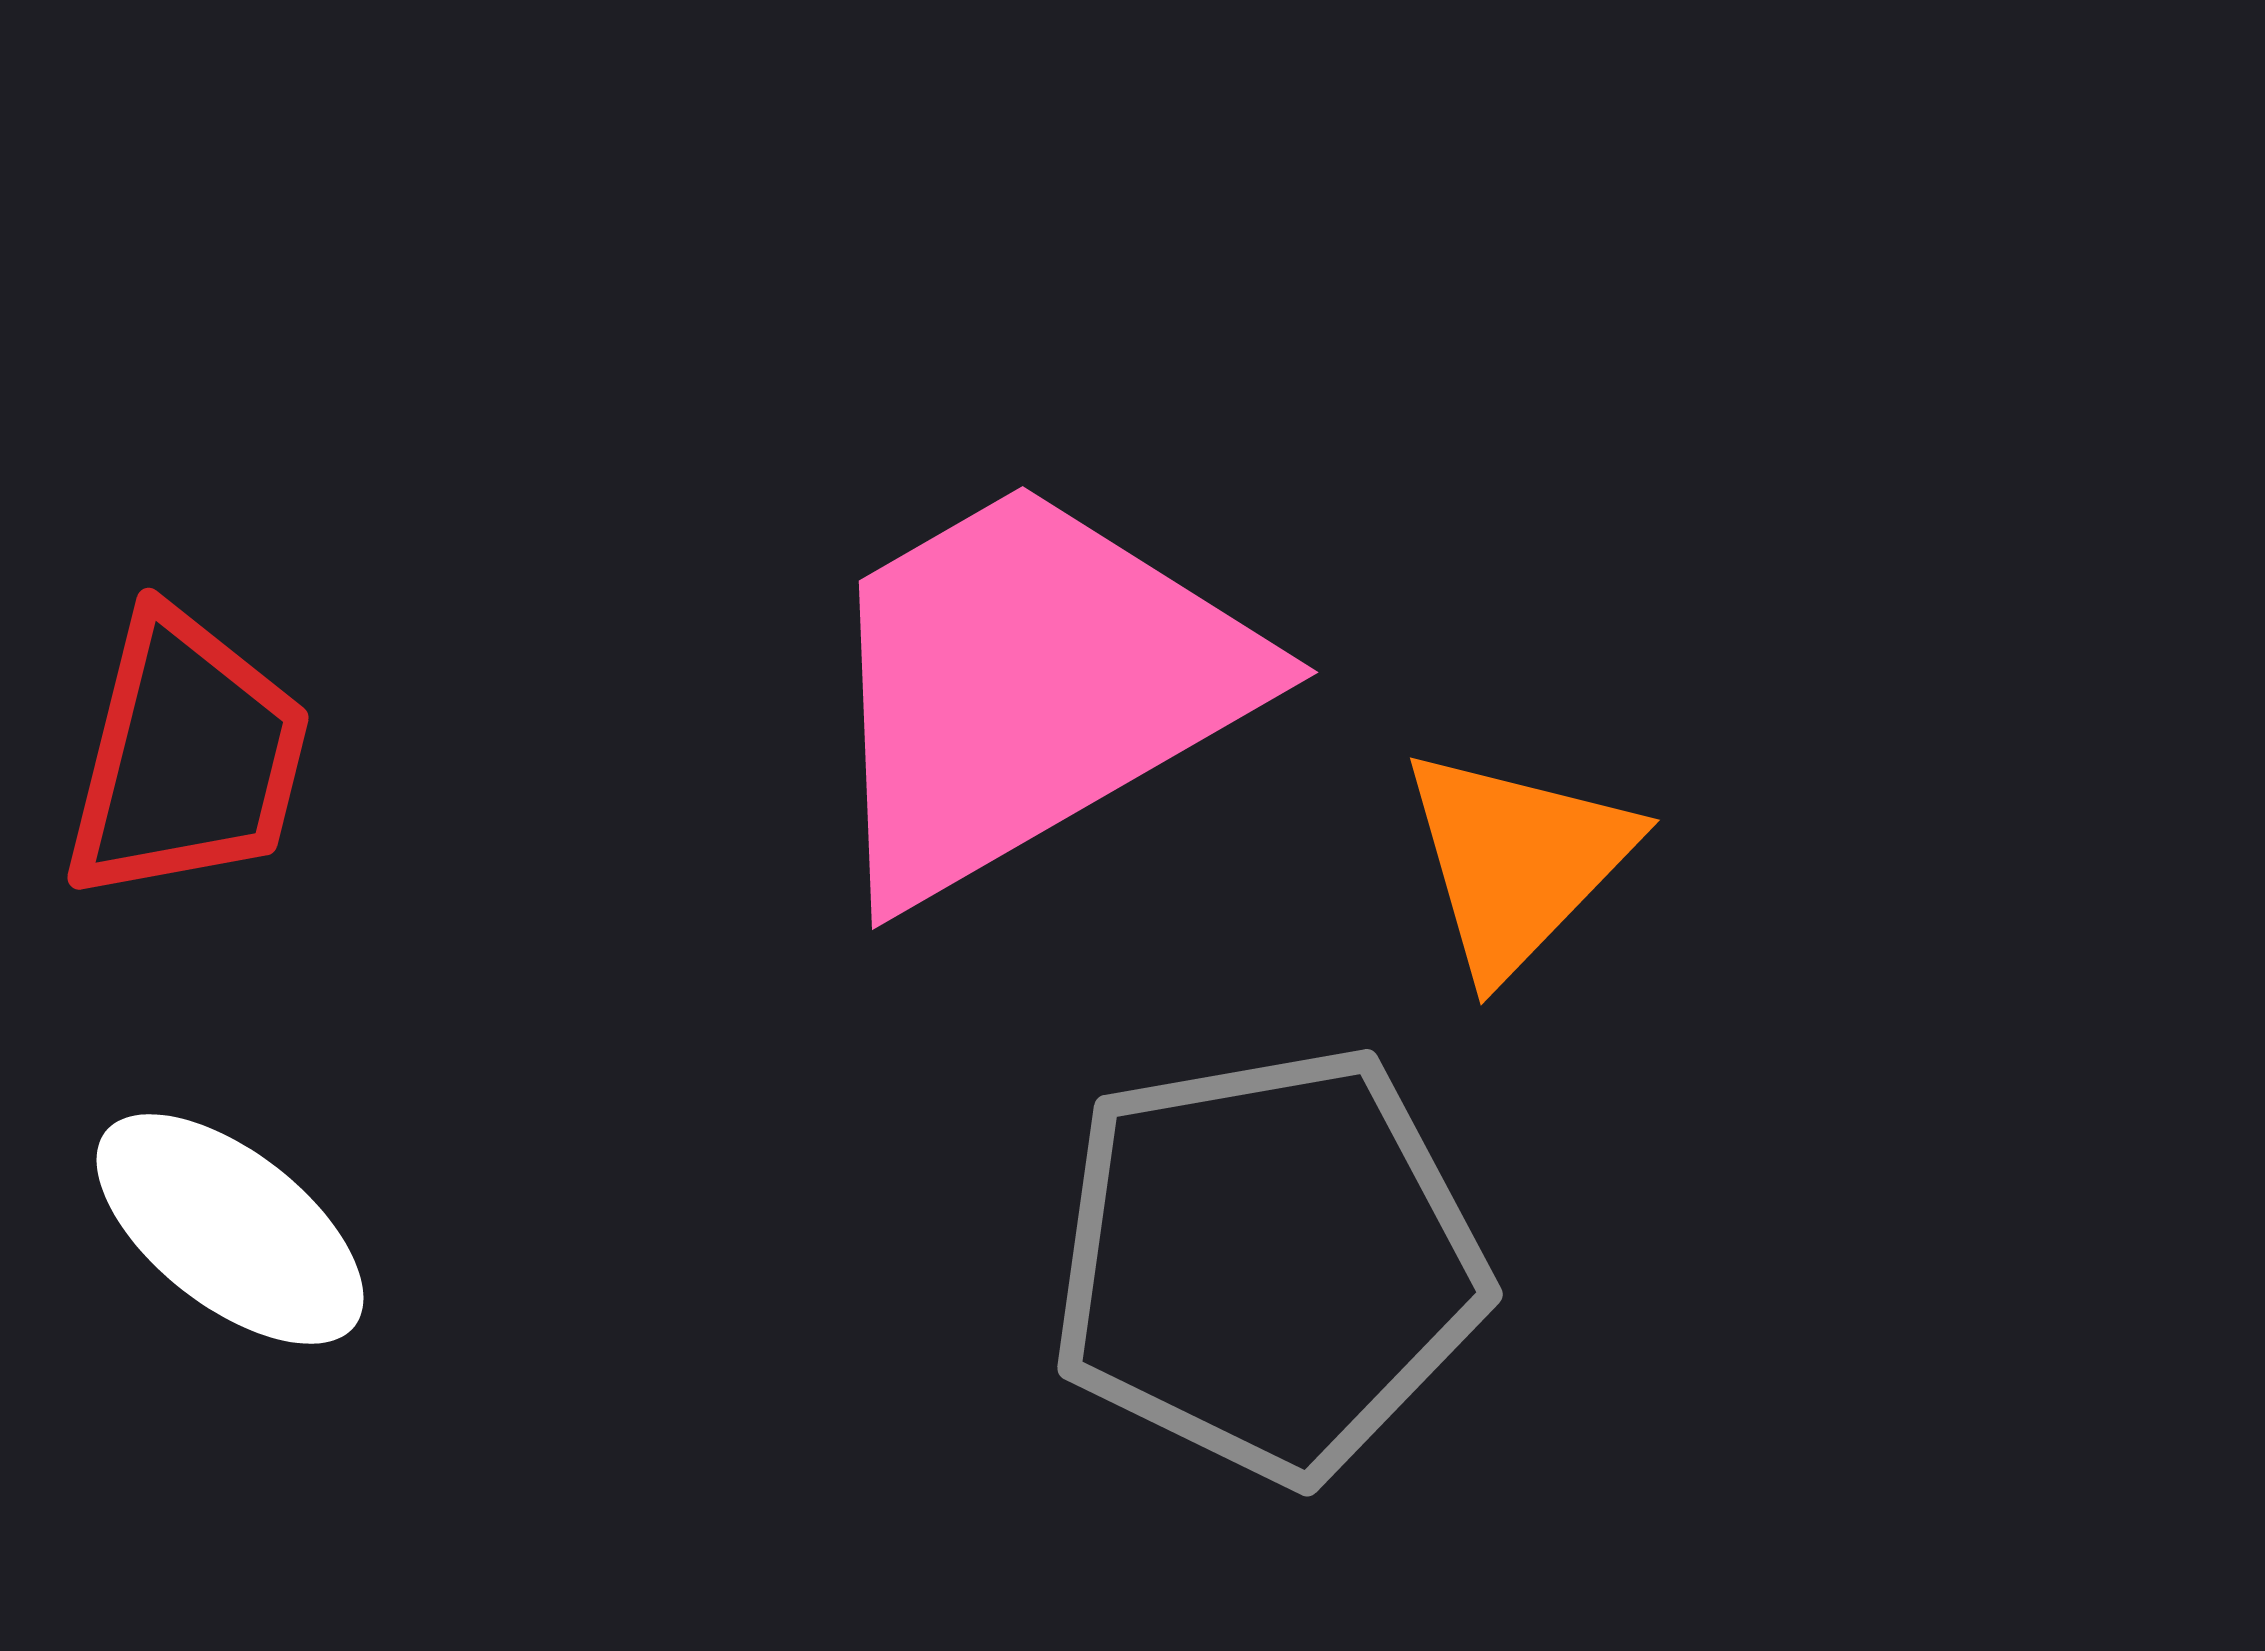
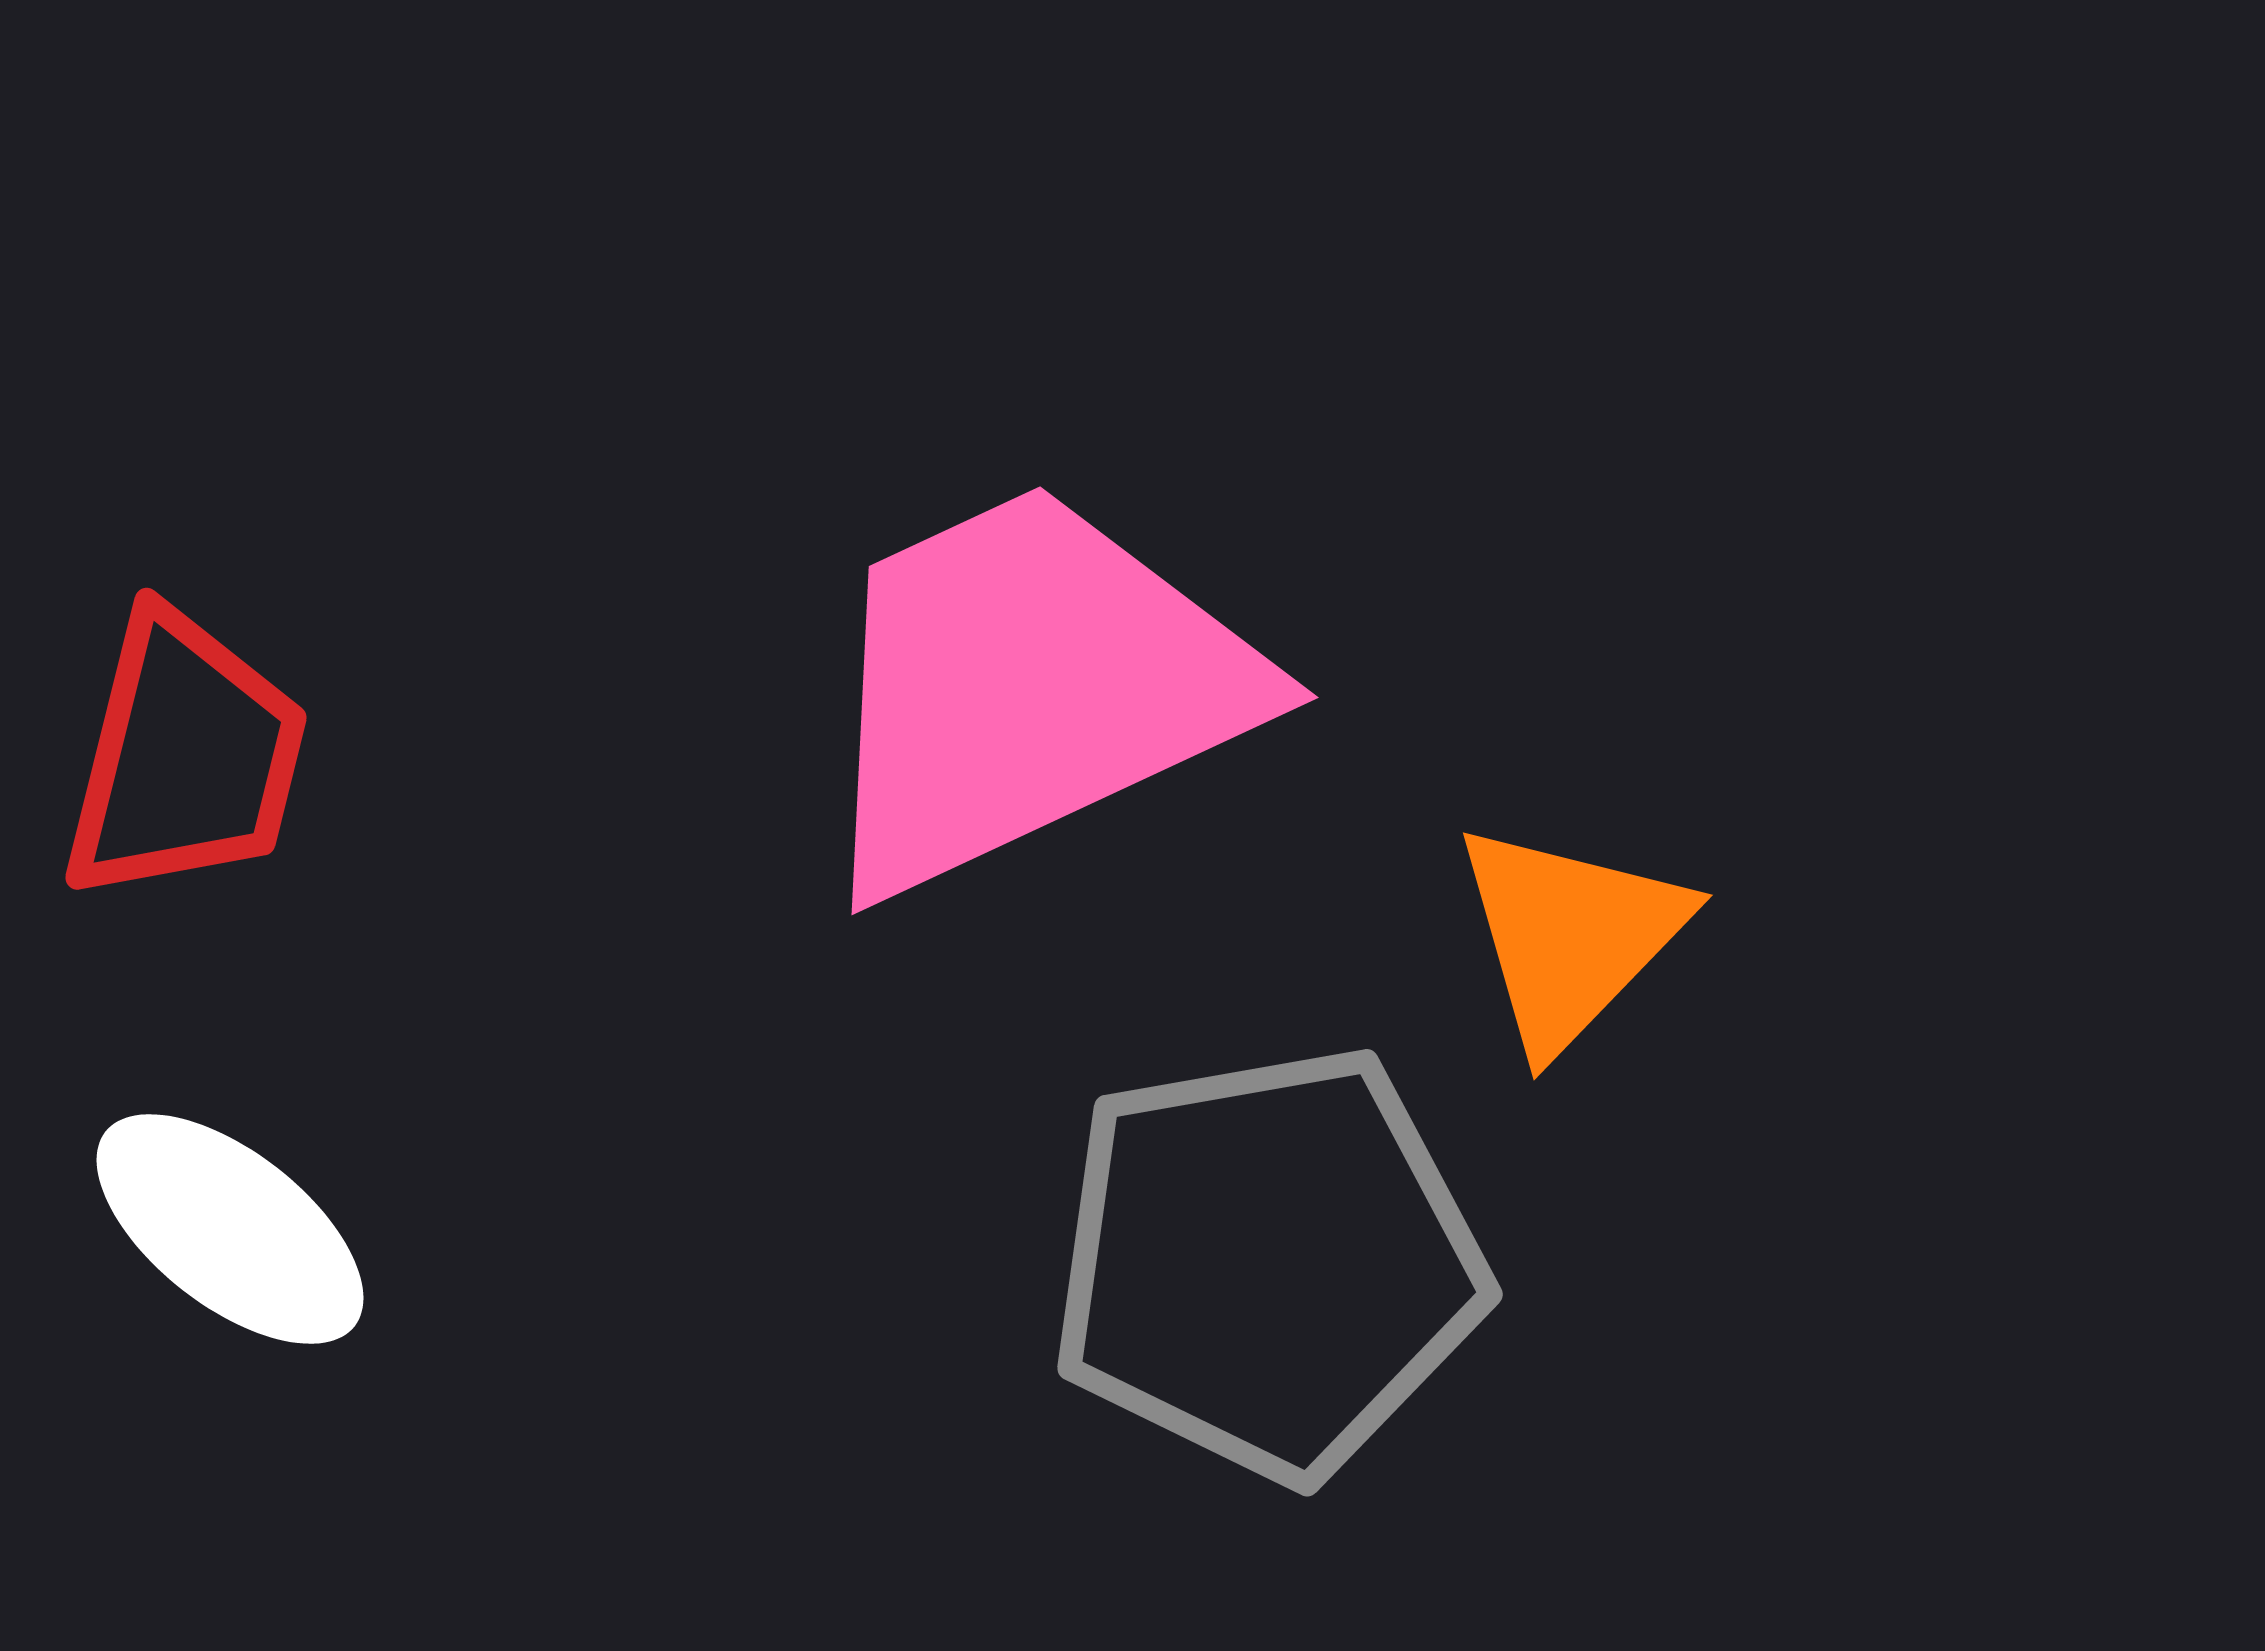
pink trapezoid: rotated 5 degrees clockwise
red trapezoid: moved 2 px left
orange triangle: moved 53 px right, 75 px down
